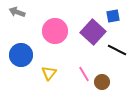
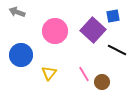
purple square: moved 2 px up
